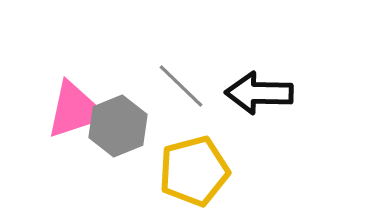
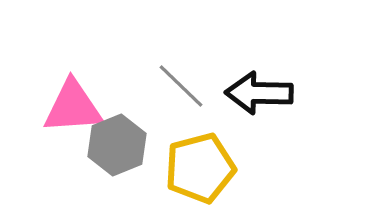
pink triangle: moved 2 px left, 3 px up; rotated 14 degrees clockwise
gray hexagon: moved 1 px left, 19 px down
yellow pentagon: moved 6 px right, 3 px up
